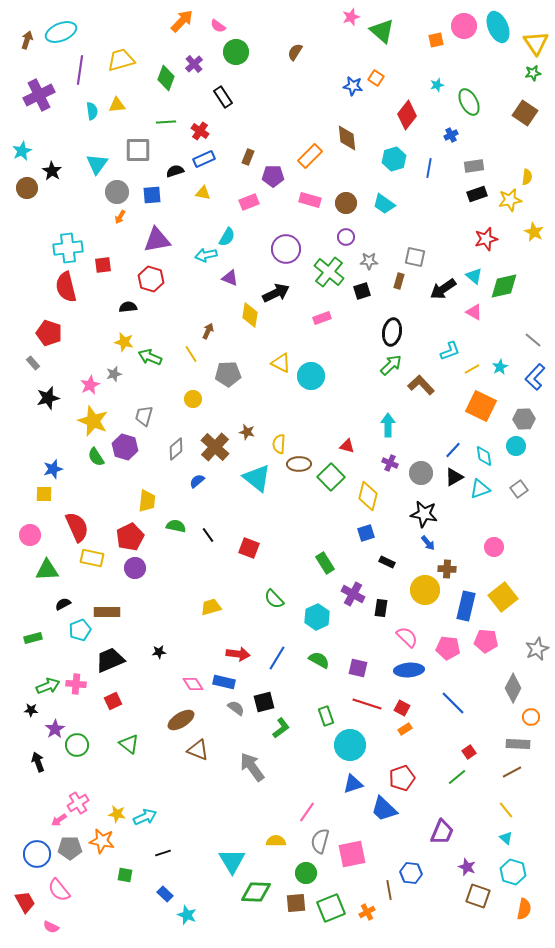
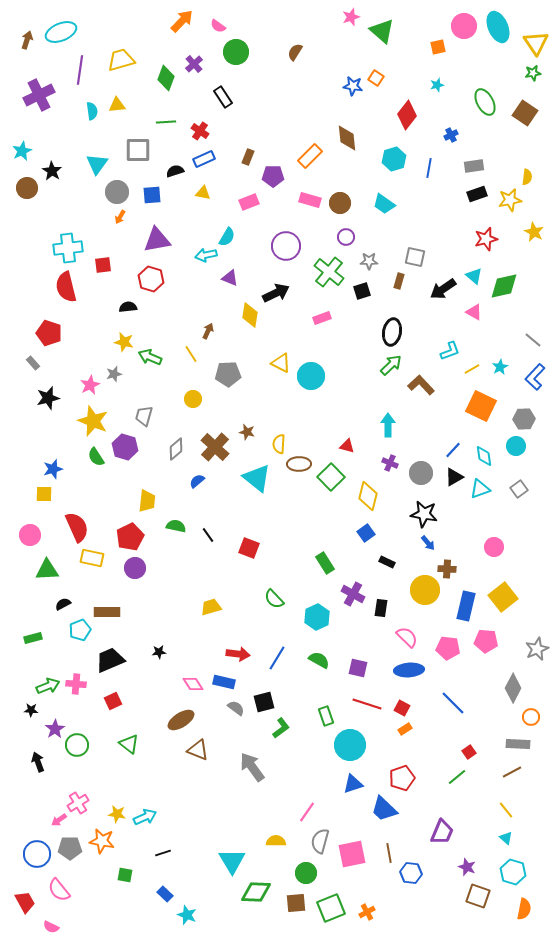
orange square at (436, 40): moved 2 px right, 7 px down
green ellipse at (469, 102): moved 16 px right
brown circle at (346, 203): moved 6 px left
purple circle at (286, 249): moved 3 px up
blue square at (366, 533): rotated 18 degrees counterclockwise
brown line at (389, 890): moved 37 px up
